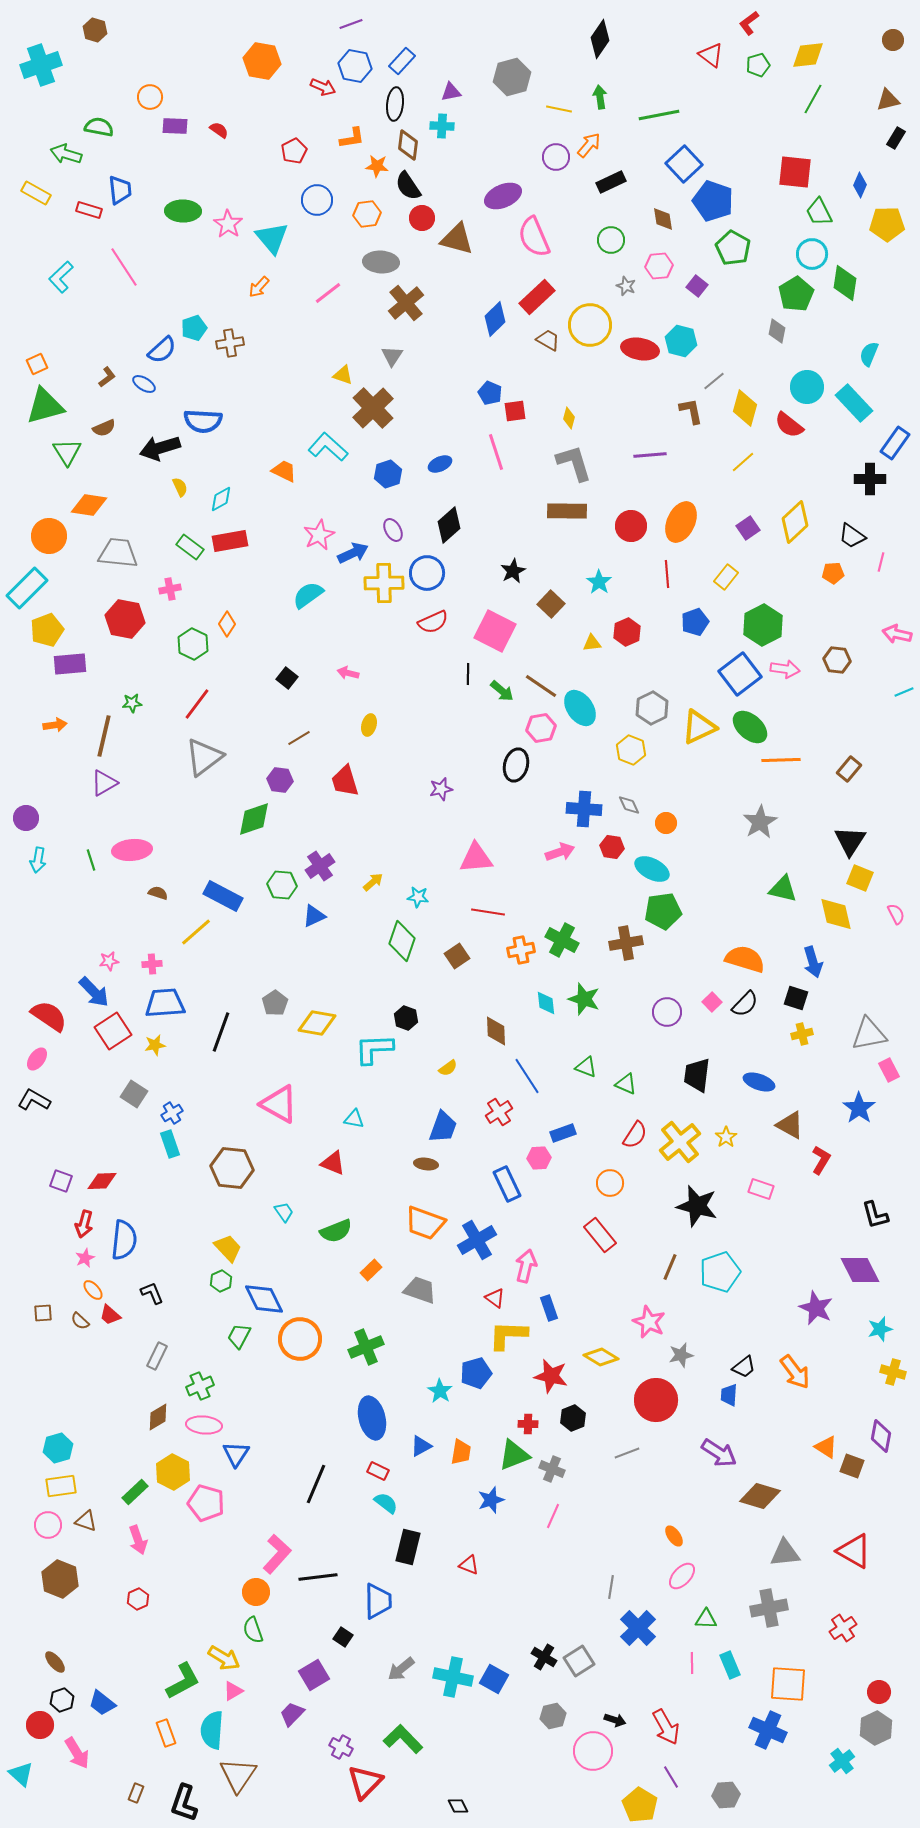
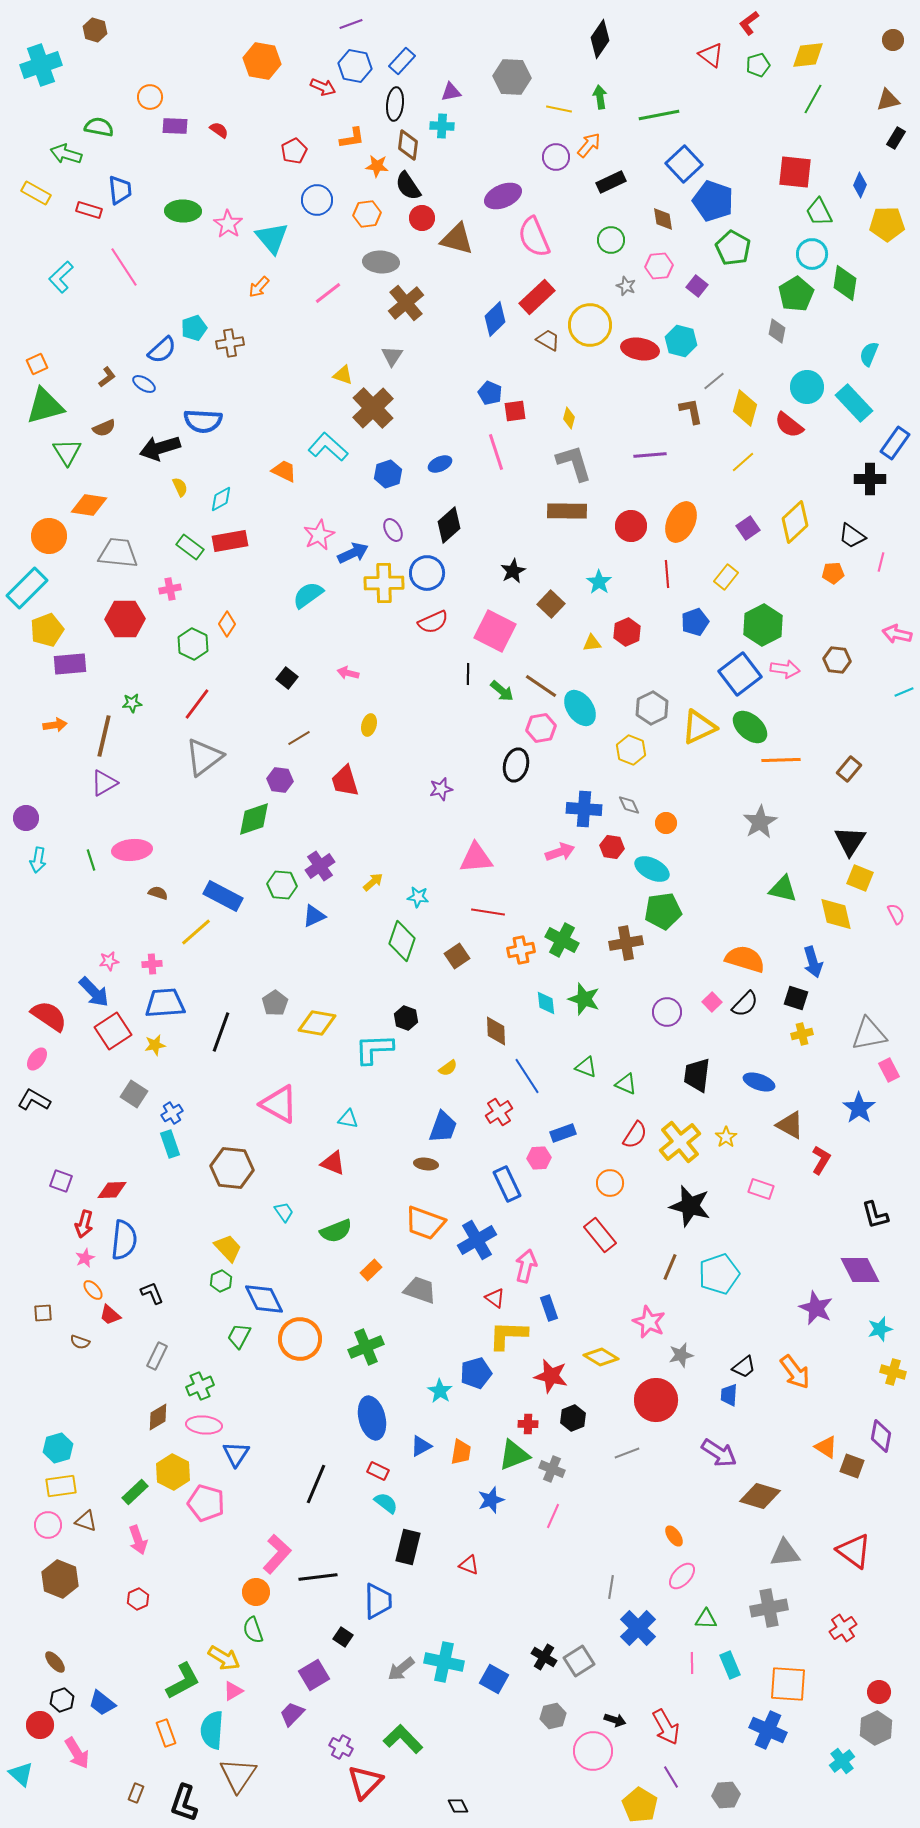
gray hexagon at (512, 77): rotated 18 degrees clockwise
red hexagon at (125, 619): rotated 12 degrees counterclockwise
cyan triangle at (354, 1119): moved 6 px left
red diamond at (102, 1181): moved 10 px right, 9 px down
black star at (697, 1206): moved 7 px left
cyan pentagon at (720, 1272): moved 1 px left, 2 px down
brown semicircle at (80, 1321): moved 21 px down; rotated 24 degrees counterclockwise
red triangle at (854, 1551): rotated 6 degrees clockwise
cyan cross at (453, 1677): moved 9 px left, 15 px up
